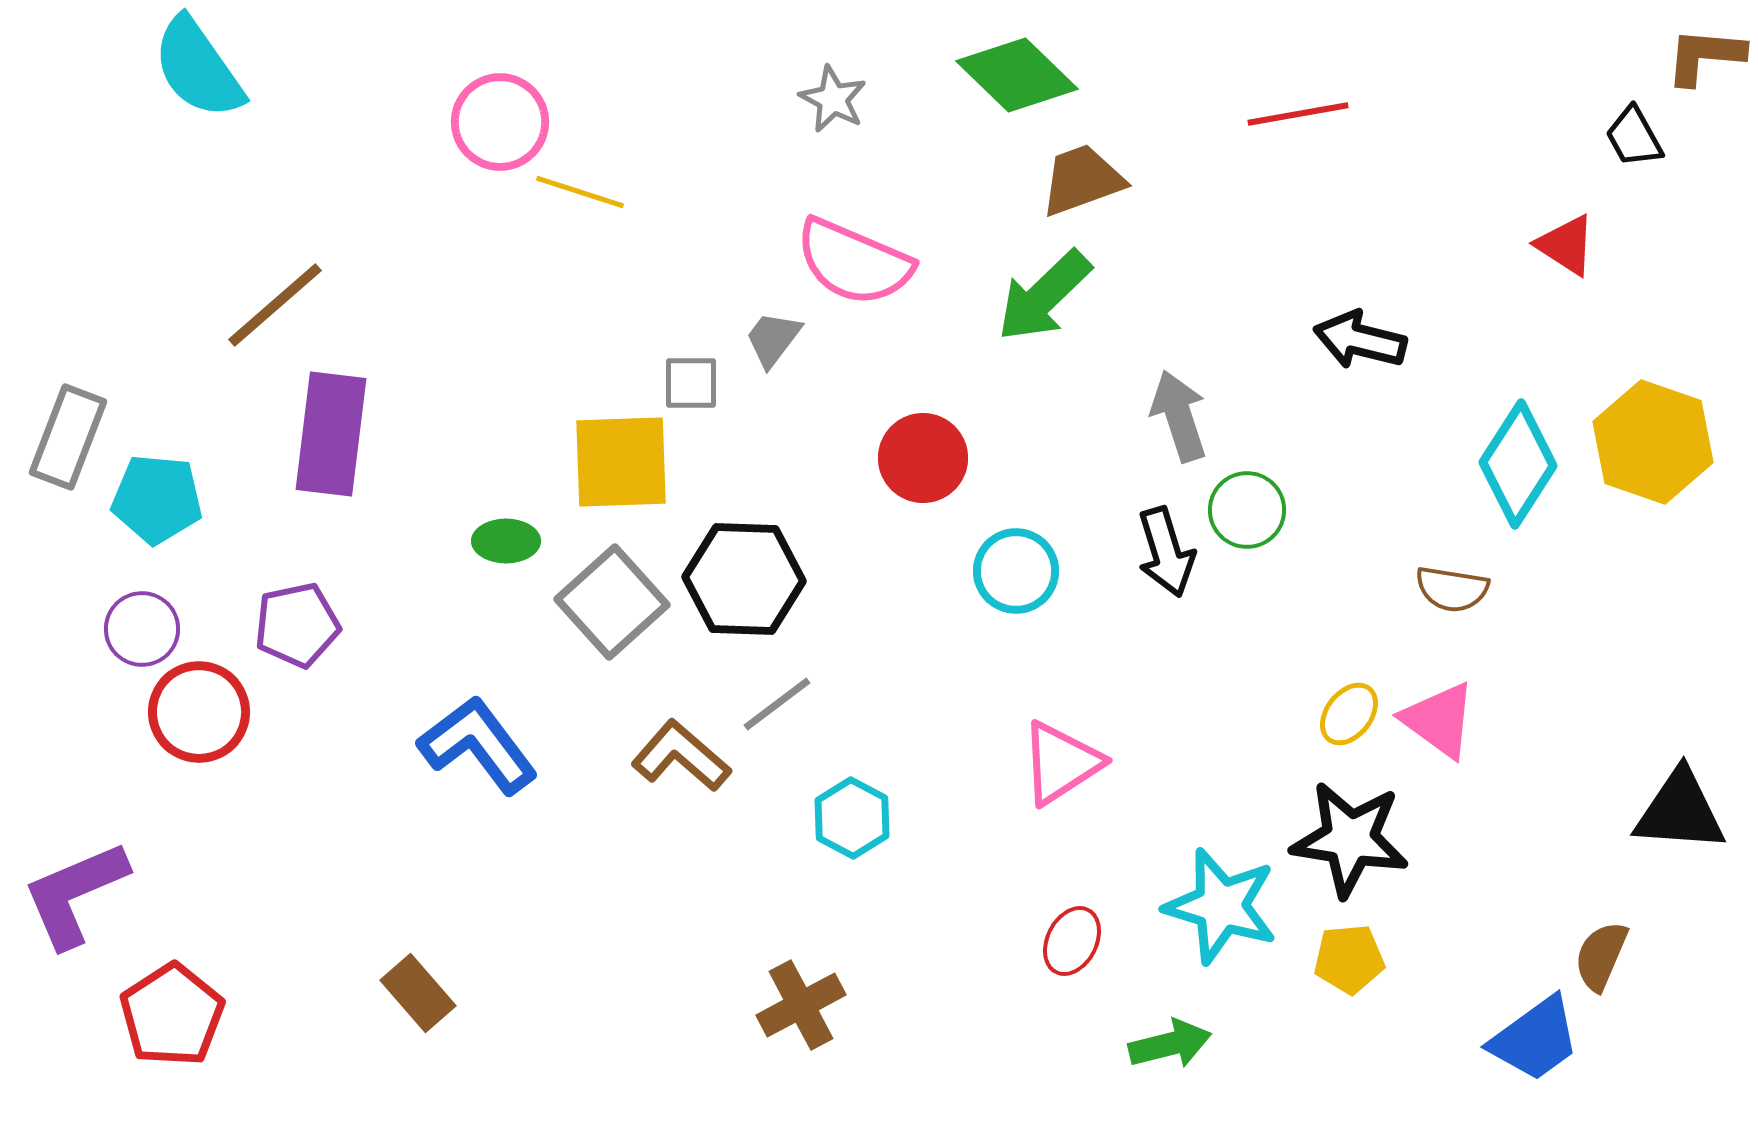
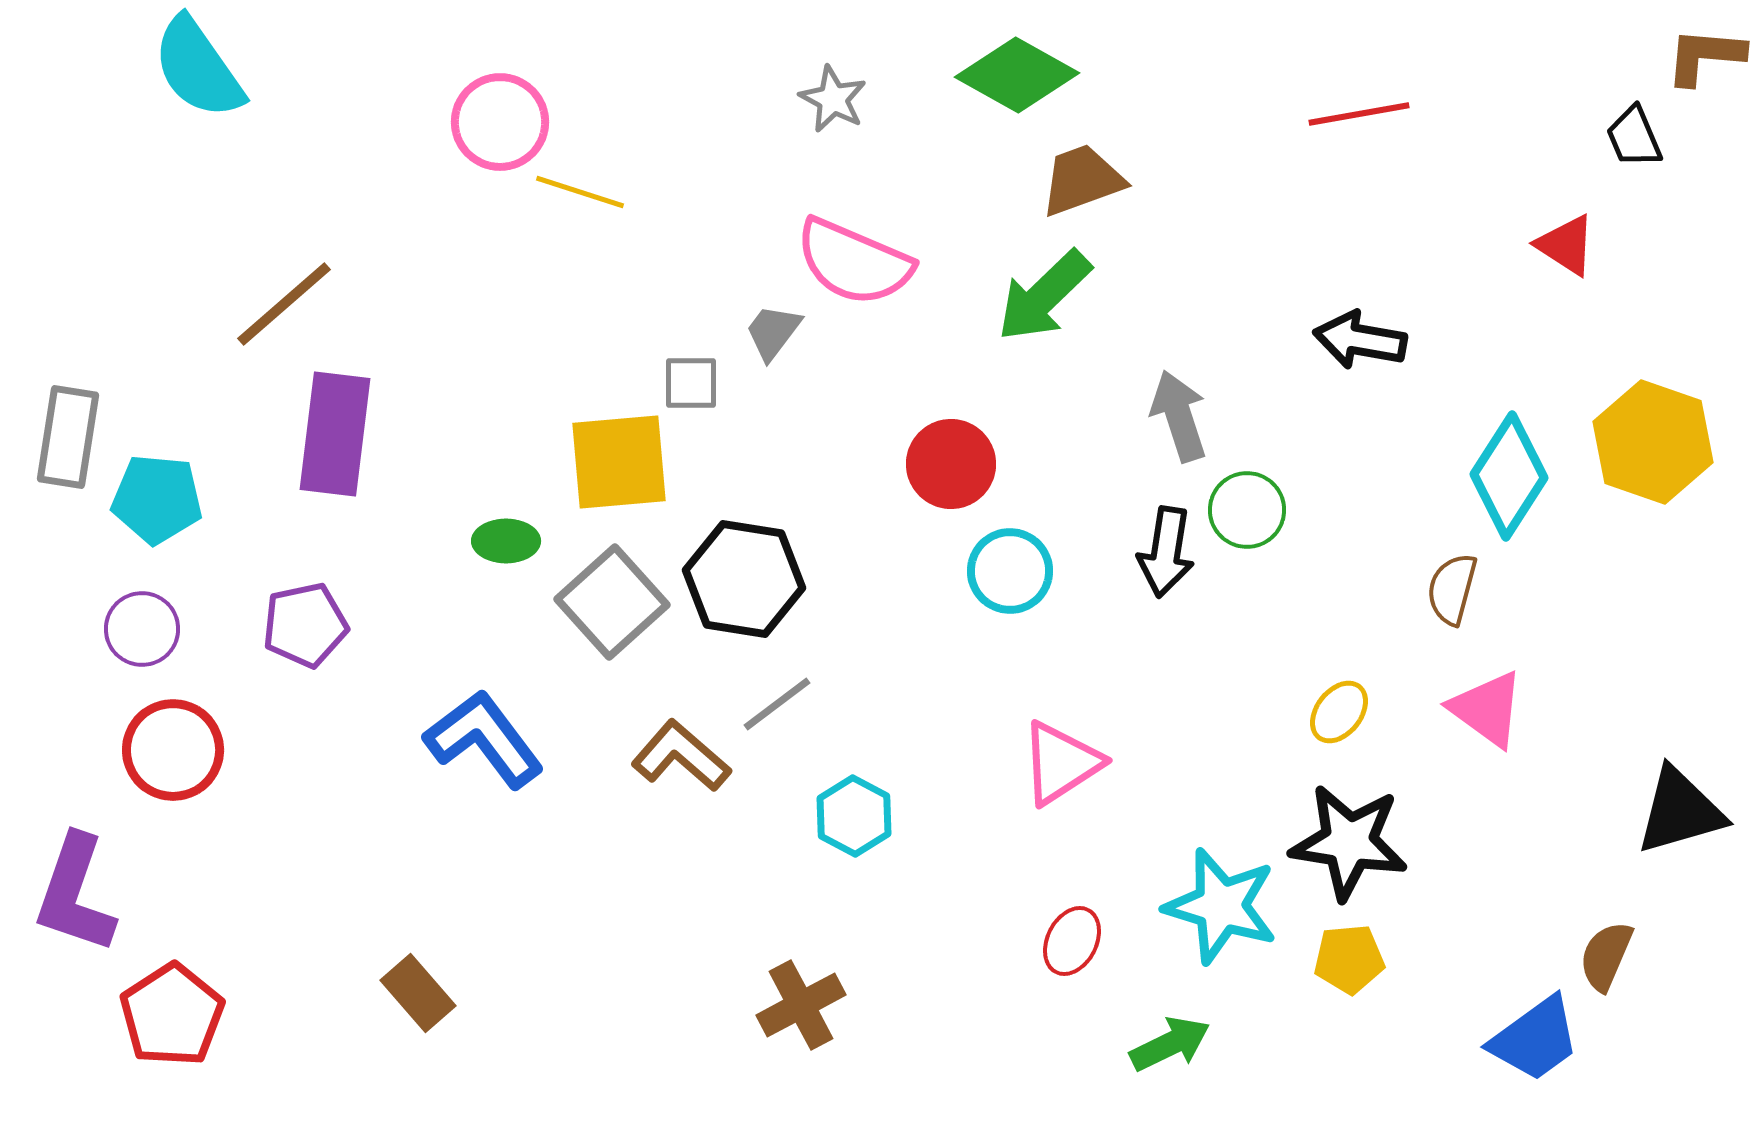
green diamond at (1017, 75): rotated 15 degrees counterclockwise
red line at (1298, 114): moved 61 px right
black trapezoid at (1634, 137): rotated 6 degrees clockwise
brown line at (275, 305): moved 9 px right, 1 px up
gray trapezoid at (773, 339): moved 7 px up
black arrow at (1360, 340): rotated 4 degrees counterclockwise
purple rectangle at (331, 434): moved 4 px right
gray rectangle at (68, 437): rotated 12 degrees counterclockwise
red circle at (923, 458): moved 28 px right, 6 px down
yellow square at (621, 462): moved 2 px left; rotated 3 degrees counterclockwise
cyan diamond at (1518, 464): moved 9 px left, 12 px down
black arrow at (1166, 552): rotated 26 degrees clockwise
cyan circle at (1016, 571): moved 6 px left
black hexagon at (744, 579): rotated 7 degrees clockwise
brown semicircle at (1452, 589): rotated 96 degrees clockwise
purple pentagon at (297, 625): moved 8 px right
red circle at (199, 712): moved 26 px left, 38 px down
yellow ellipse at (1349, 714): moved 10 px left, 2 px up
pink triangle at (1439, 720): moved 48 px right, 11 px up
blue L-shape at (478, 745): moved 6 px right, 6 px up
black triangle at (1680, 811): rotated 20 degrees counterclockwise
cyan hexagon at (852, 818): moved 2 px right, 2 px up
black star at (1350, 839): moved 1 px left, 3 px down
purple L-shape at (75, 894): rotated 48 degrees counterclockwise
brown semicircle at (1601, 956): moved 5 px right
green arrow at (1170, 1044): rotated 12 degrees counterclockwise
